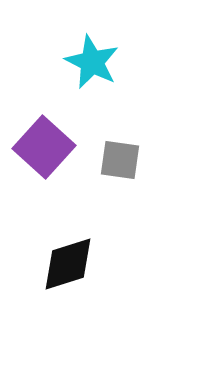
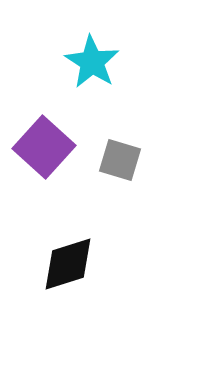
cyan star: rotated 6 degrees clockwise
gray square: rotated 9 degrees clockwise
